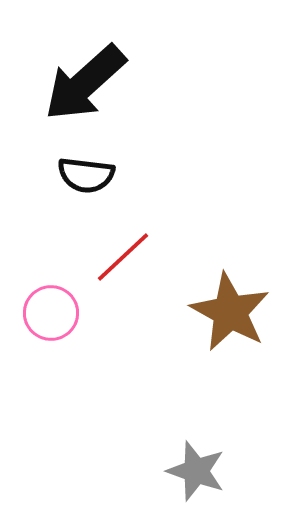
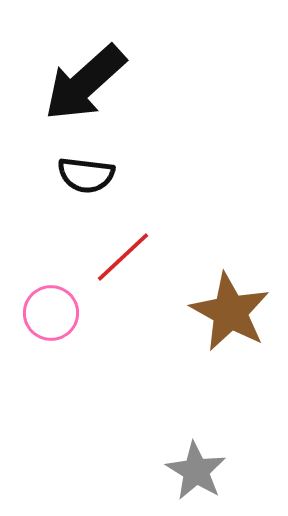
gray star: rotated 12 degrees clockwise
